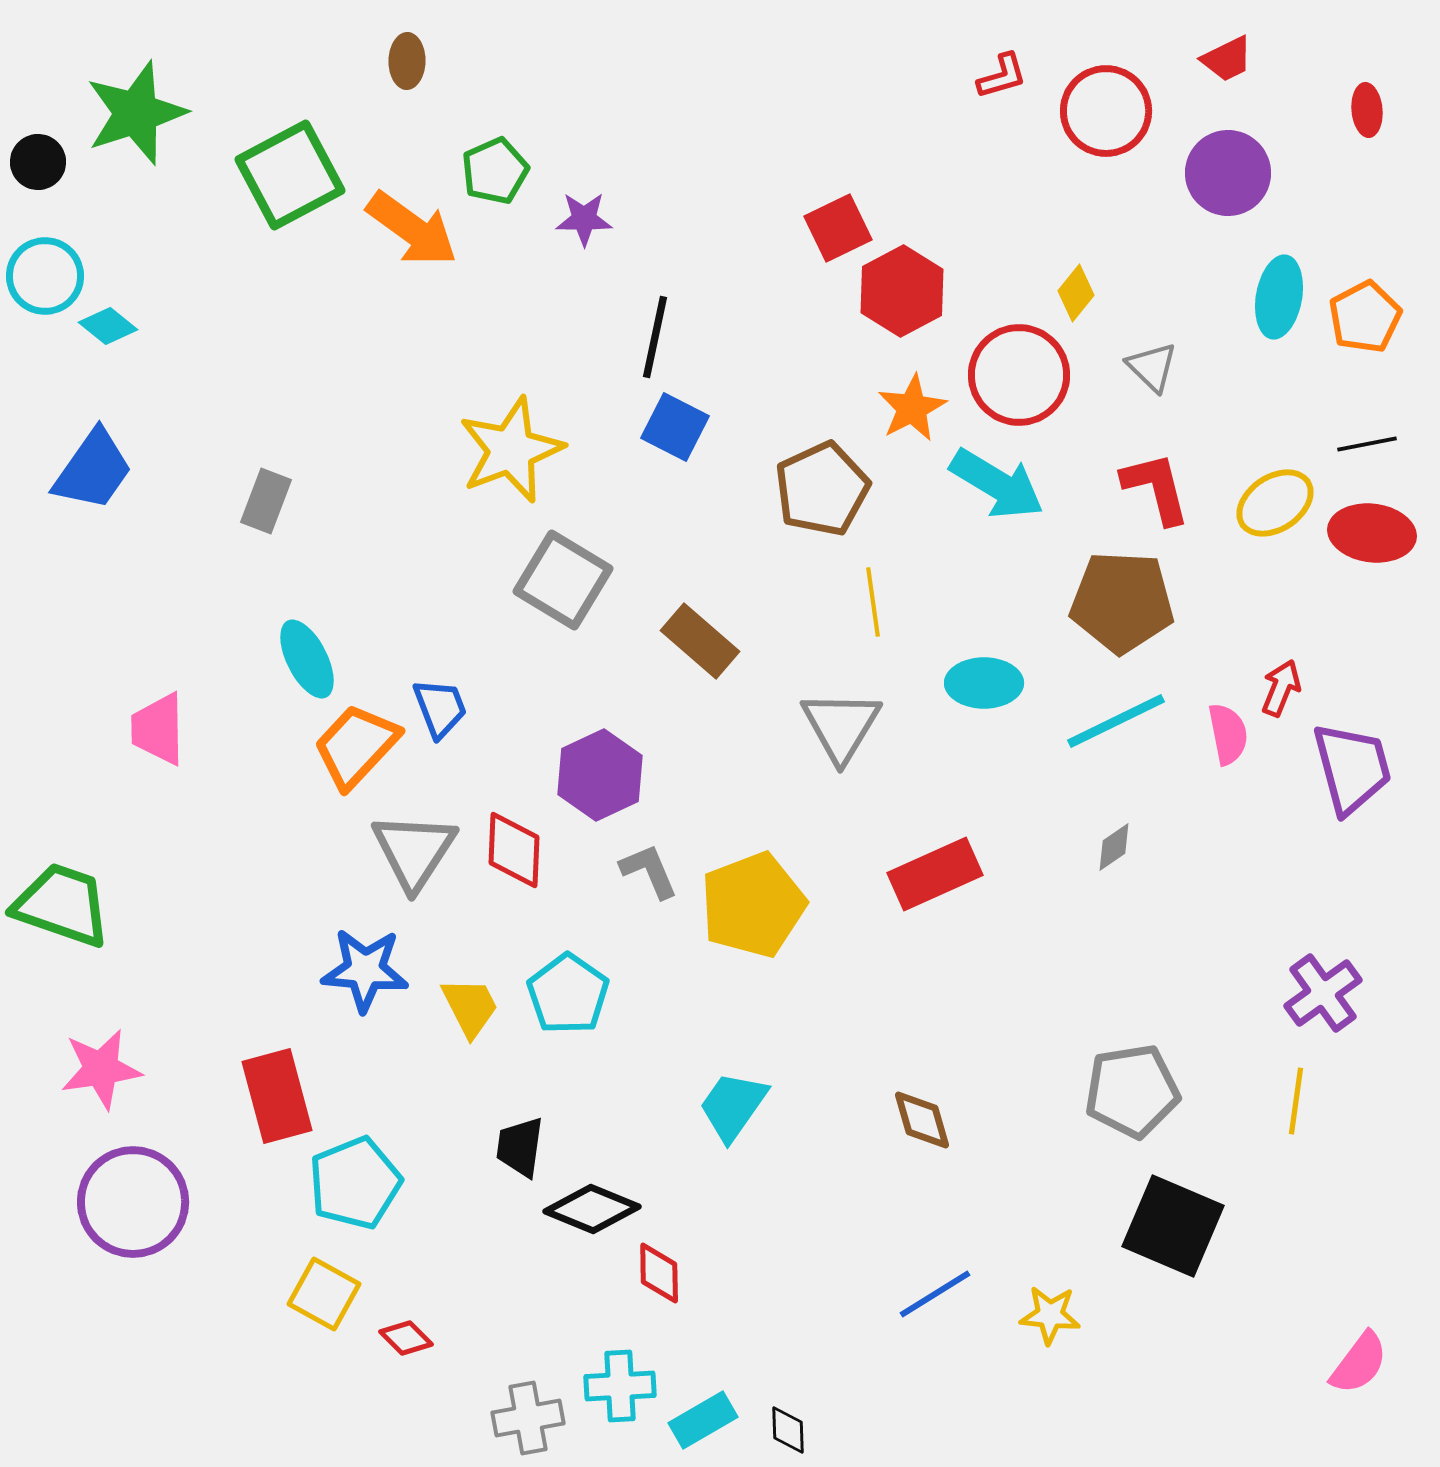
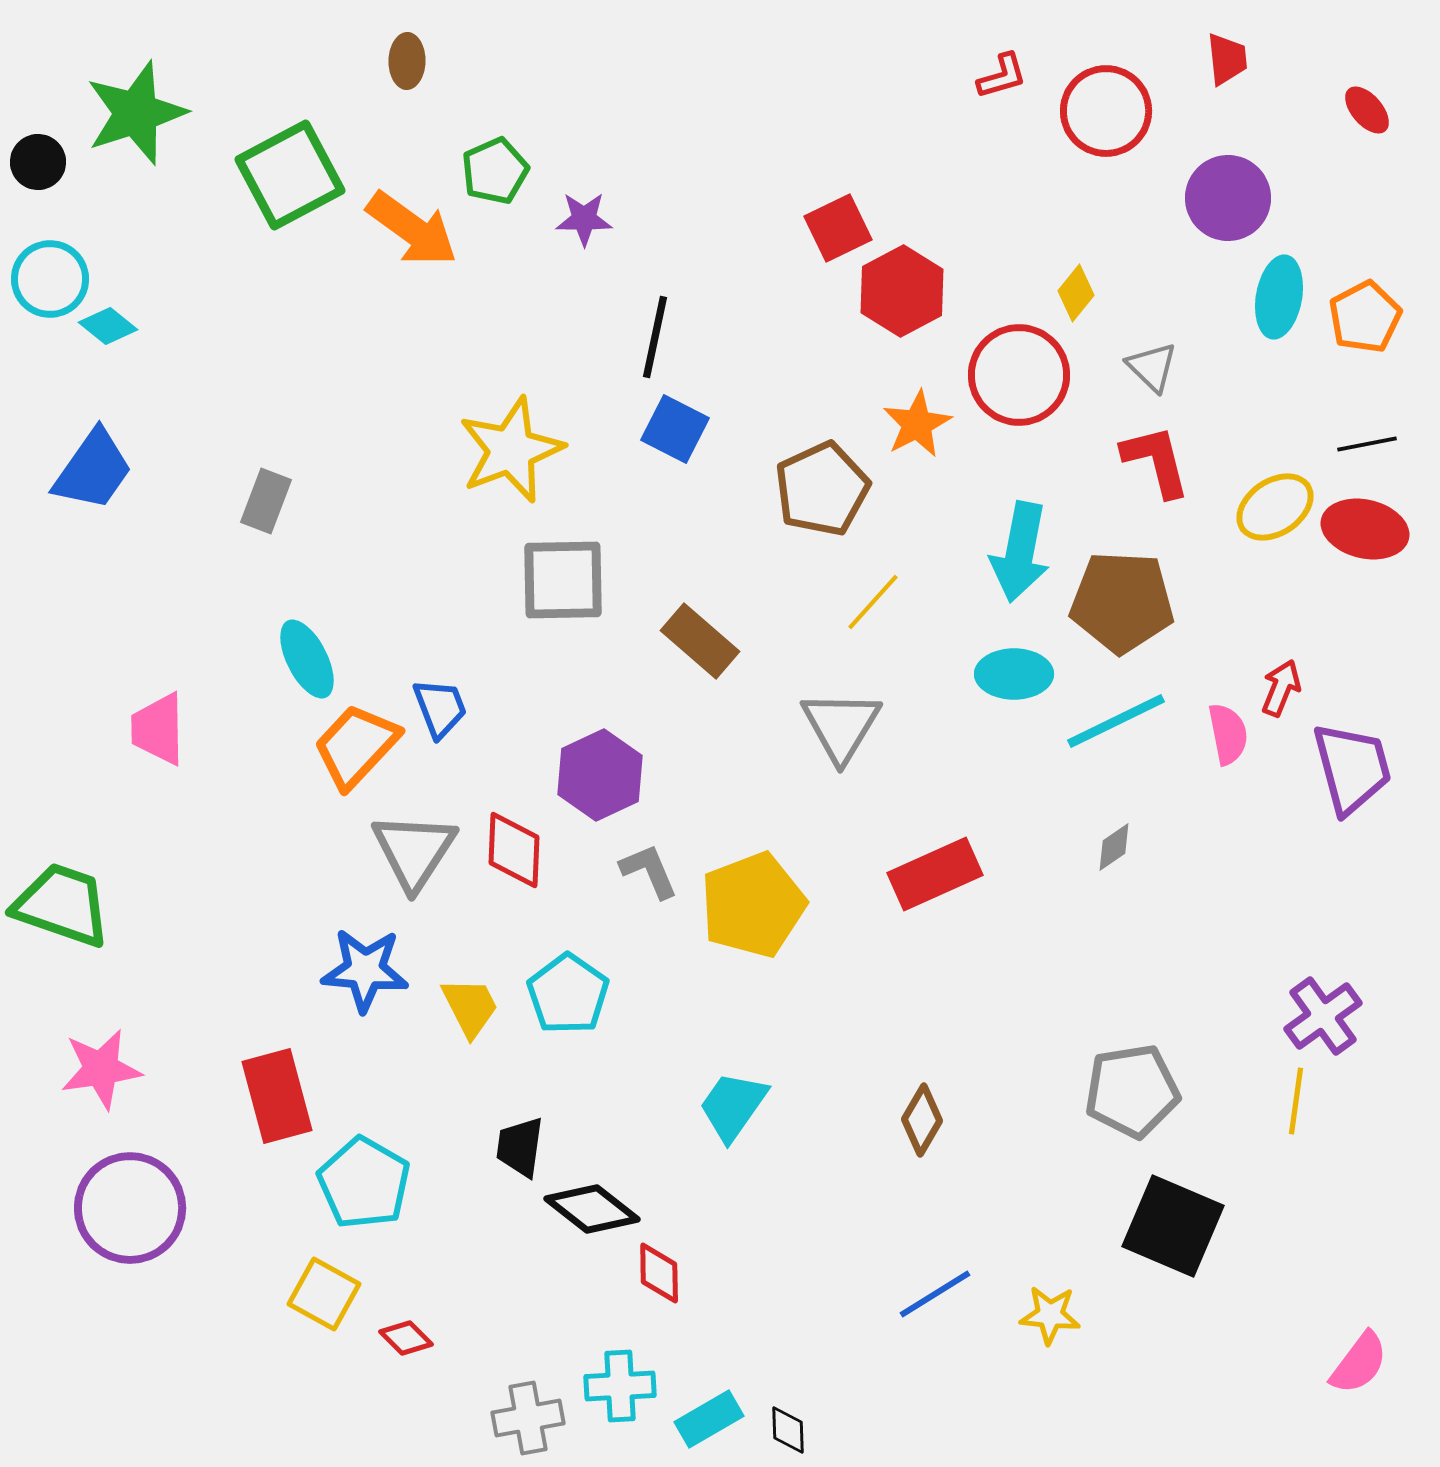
red trapezoid at (1227, 59): rotated 70 degrees counterclockwise
red ellipse at (1367, 110): rotated 36 degrees counterclockwise
purple circle at (1228, 173): moved 25 px down
cyan circle at (45, 276): moved 5 px right, 3 px down
orange star at (912, 408): moved 5 px right, 16 px down
blue square at (675, 427): moved 2 px down
cyan arrow at (997, 484): moved 23 px right, 68 px down; rotated 70 degrees clockwise
red L-shape at (1156, 488): moved 27 px up
yellow ellipse at (1275, 503): moved 4 px down
red ellipse at (1372, 533): moved 7 px left, 4 px up; rotated 6 degrees clockwise
gray square at (563, 580): rotated 32 degrees counterclockwise
yellow line at (873, 602): rotated 50 degrees clockwise
cyan ellipse at (984, 683): moved 30 px right, 9 px up
purple cross at (1323, 993): moved 23 px down
brown diamond at (922, 1120): rotated 46 degrees clockwise
cyan pentagon at (355, 1183): moved 9 px right; rotated 20 degrees counterclockwise
purple circle at (133, 1202): moved 3 px left, 6 px down
black diamond at (592, 1209): rotated 16 degrees clockwise
cyan rectangle at (703, 1420): moved 6 px right, 1 px up
